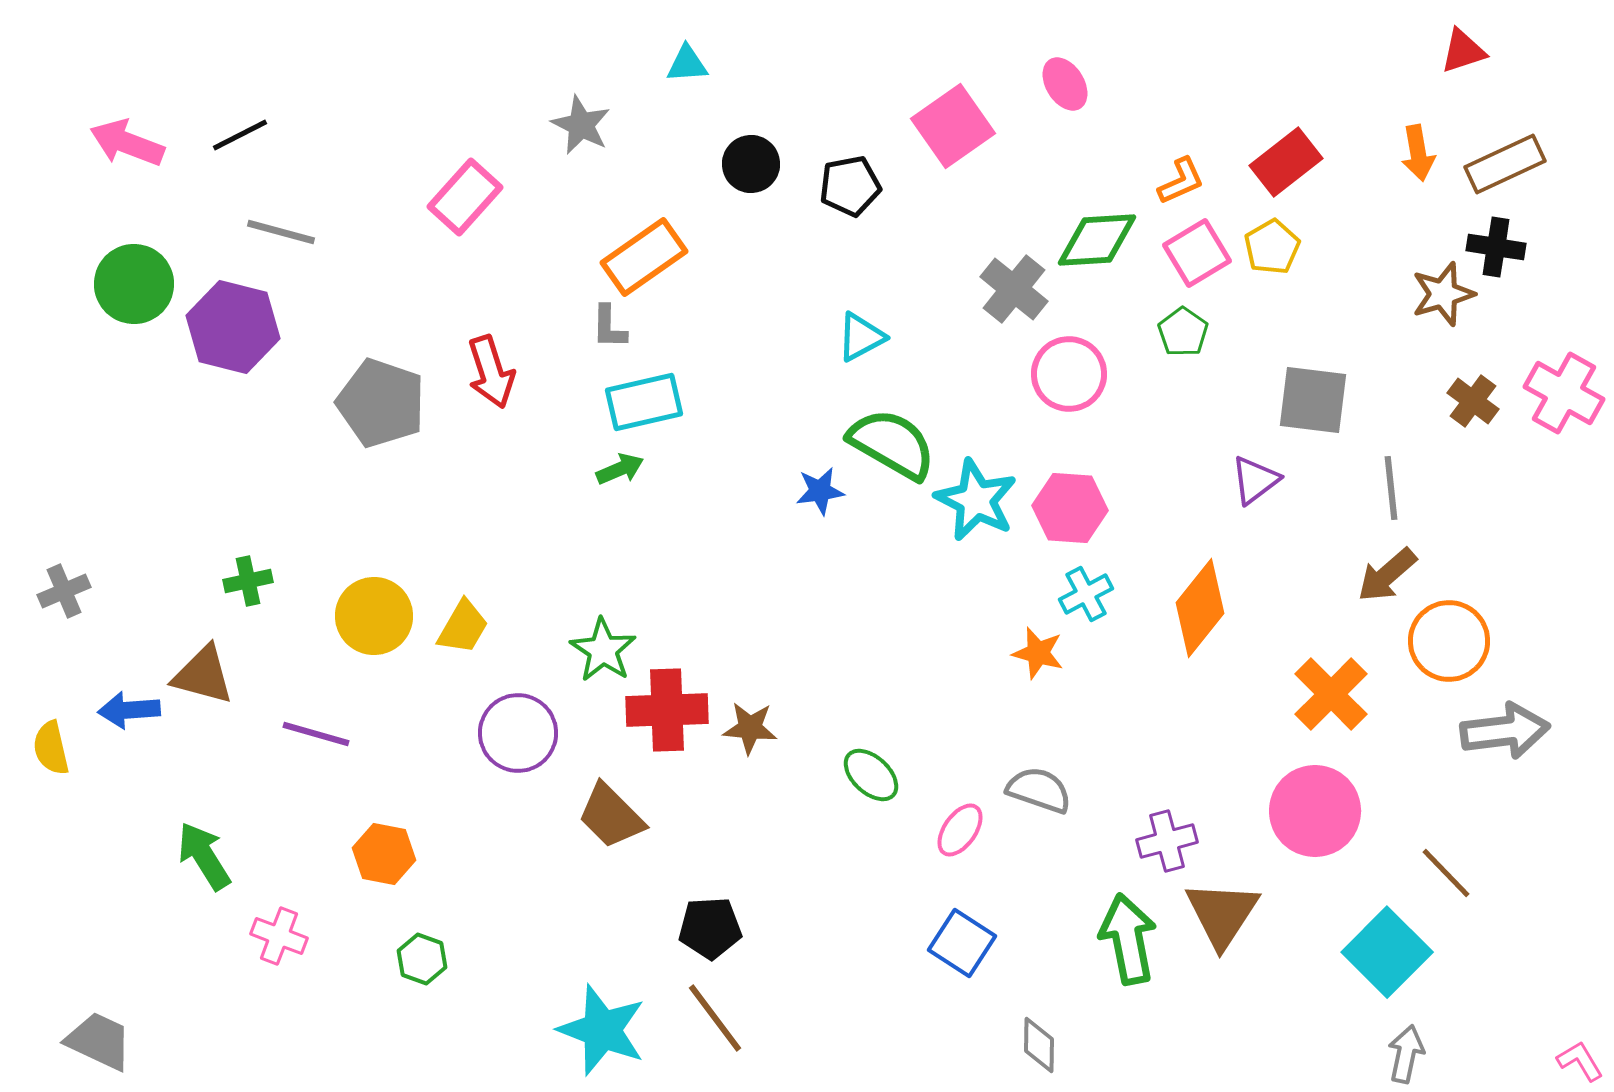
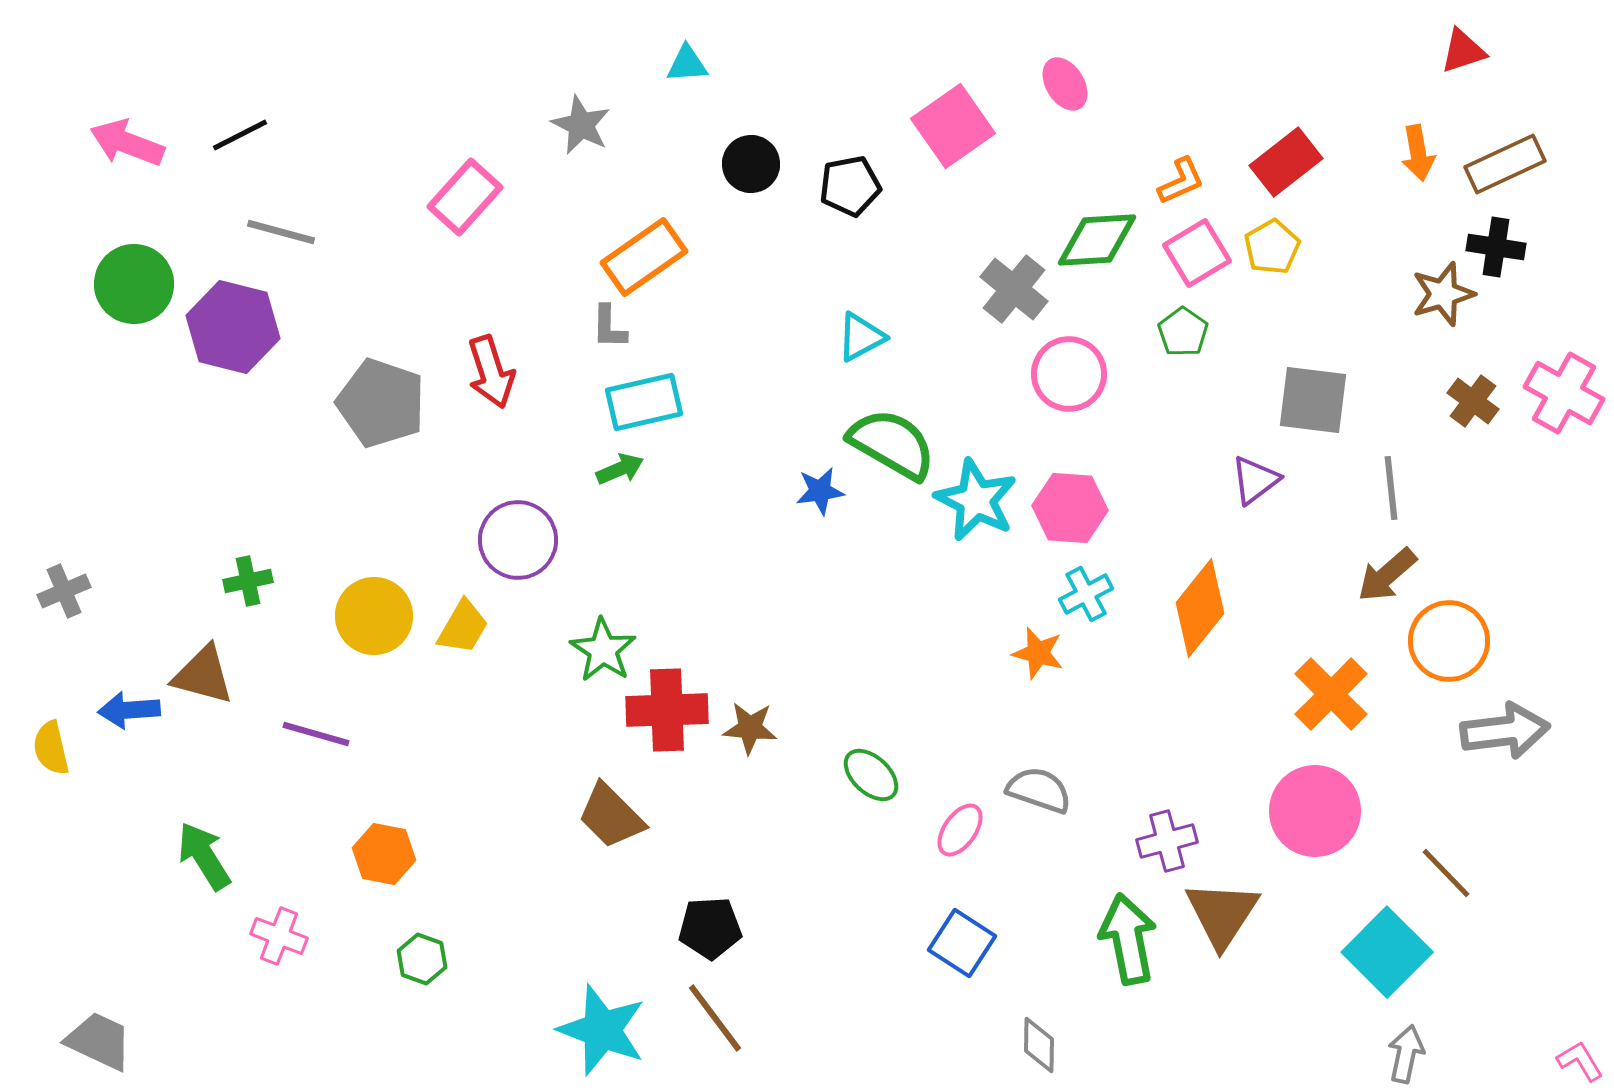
purple circle at (518, 733): moved 193 px up
